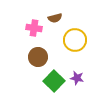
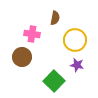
brown semicircle: rotated 64 degrees counterclockwise
pink cross: moved 2 px left, 6 px down
brown circle: moved 16 px left
purple star: moved 13 px up
